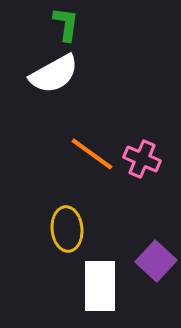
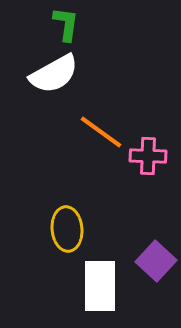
orange line: moved 9 px right, 22 px up
pink cross: moved 6 px right, 3 px up; rotated 21 degrees counterclockwise
